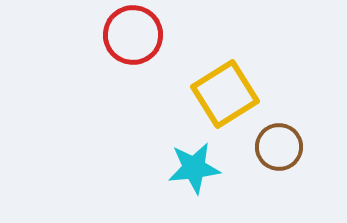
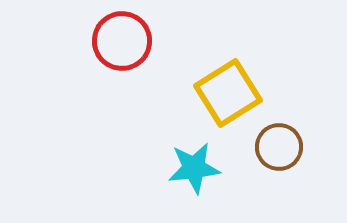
red circle: moved 11 px left, 6 px down
yellow square: moved 3 px right, 1 px up
